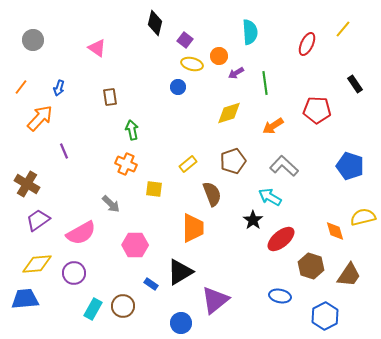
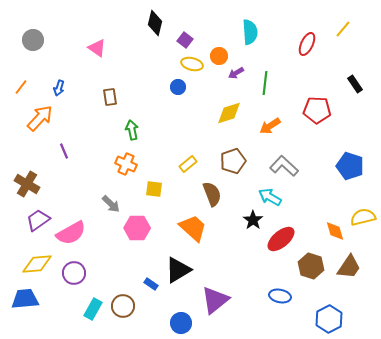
green line at (265, 83): rotated 15 degrees clockwise
orange arrow at (273, 126): moved 3 px left
orange trapezoid at (193, 228): rotated 48 degrees counterclockwise
pink semicircle at (81, 233): moved 10 px left
pink hexagon at (135, 245): moved 2 px right, 17 px up
black triangle at (180, 272): moved 2 px left, 2 px up
brown trapezoid at (349, 275): moved 8 px up
blue hexagon at (325, 316): moved 4 px right, 3 px down
